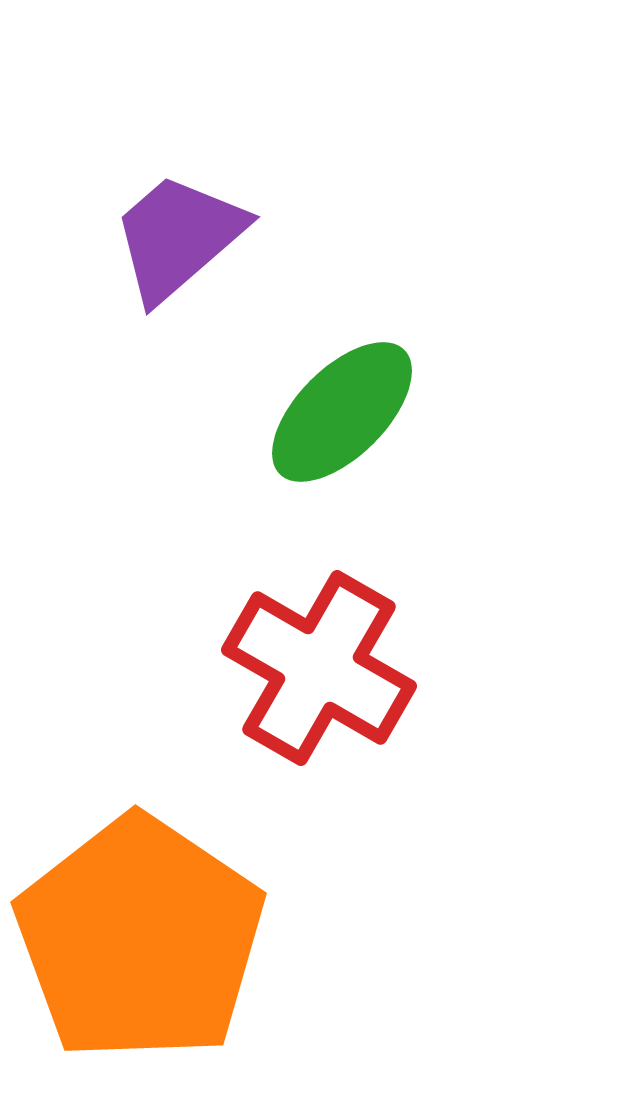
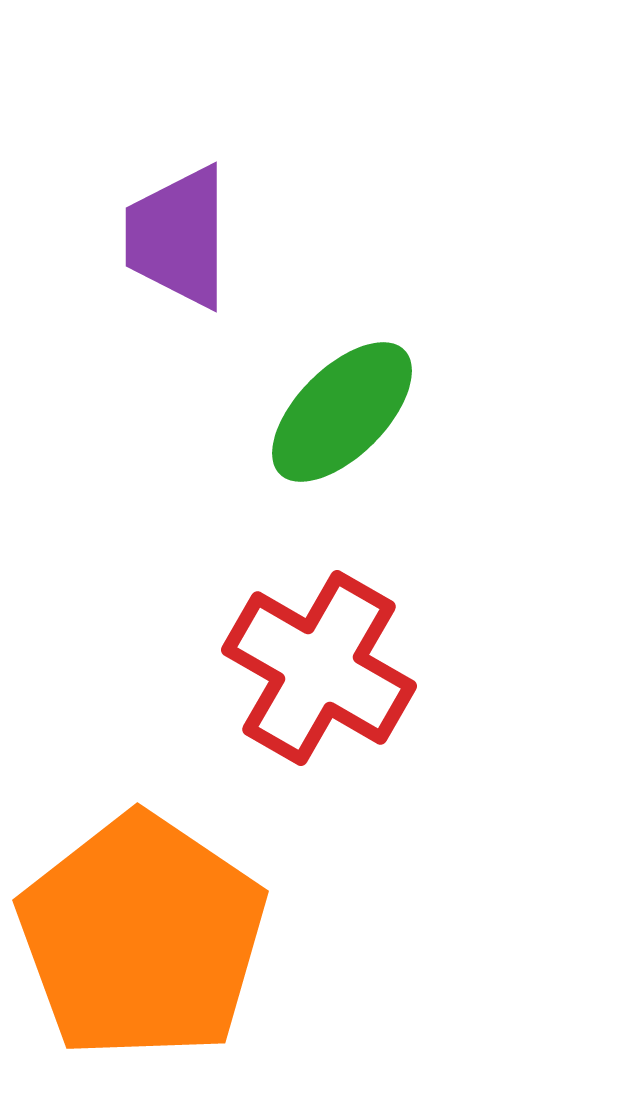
purple trapezoid: rotated 49 degrees counterclockwise
orange pentagon: moved 2 px right, 2 px up
